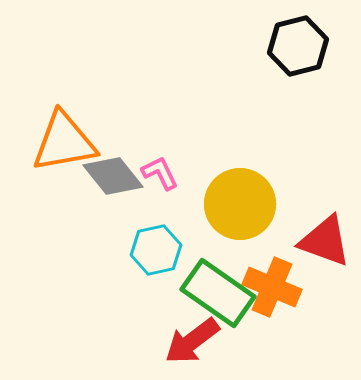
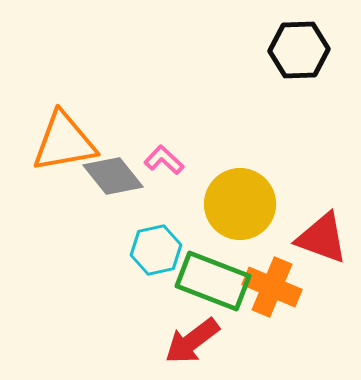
black hexagon: moved 1 px right, 4 px down; rotated 12 degrees clockwise
pink L-shape: moved 4 px right, 13 px up; rotated 21 degrees counterclockwise
red triangle: moved 3 px left, 3 px up
green rectangle: moved 5 px left, 12 px up; rotated 14 degrees counterclockwise
